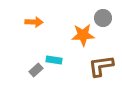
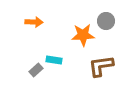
gray circle: moved 3 px right, 3 px down
